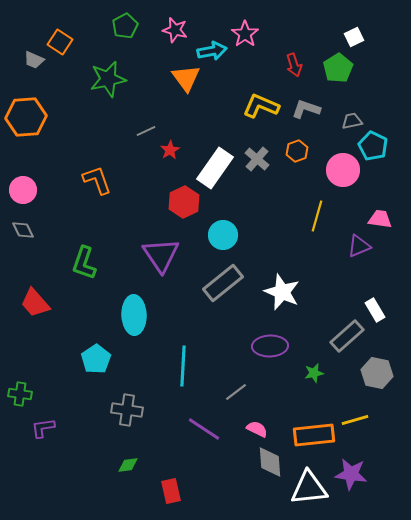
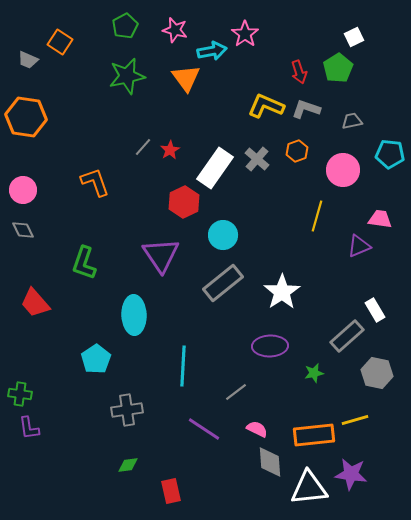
gray trapezoid at (34, 60): moved 6 px left
red arrow at (294, 65): moved 5 px right, 7 px down
green star at (108, 79): moved 19 px right, 3 px up
yellow L-shape at (261, 106): moved 5 px right
orange hexagon at (26, 117): rotated 12 degrees clockwise
gray line at (146, 131): moved 3 px left, 16 px down; rotated 24 degrees counterclockwise
cyan pentagon at (373, 146): moved 17 px right, 8 px down; rotated 20 degrees counterclockwise
orange L-shape at (97, 180): moved 2 px left, 2 px down
white star at (282, 292): rotated 15 degrees clockwise
gray cross at (127, 410): rotated 16 degrees counterclockwise
purple L-shape at (43, 428): moved 14 px left; rotated 90 degrees counterclockwise
